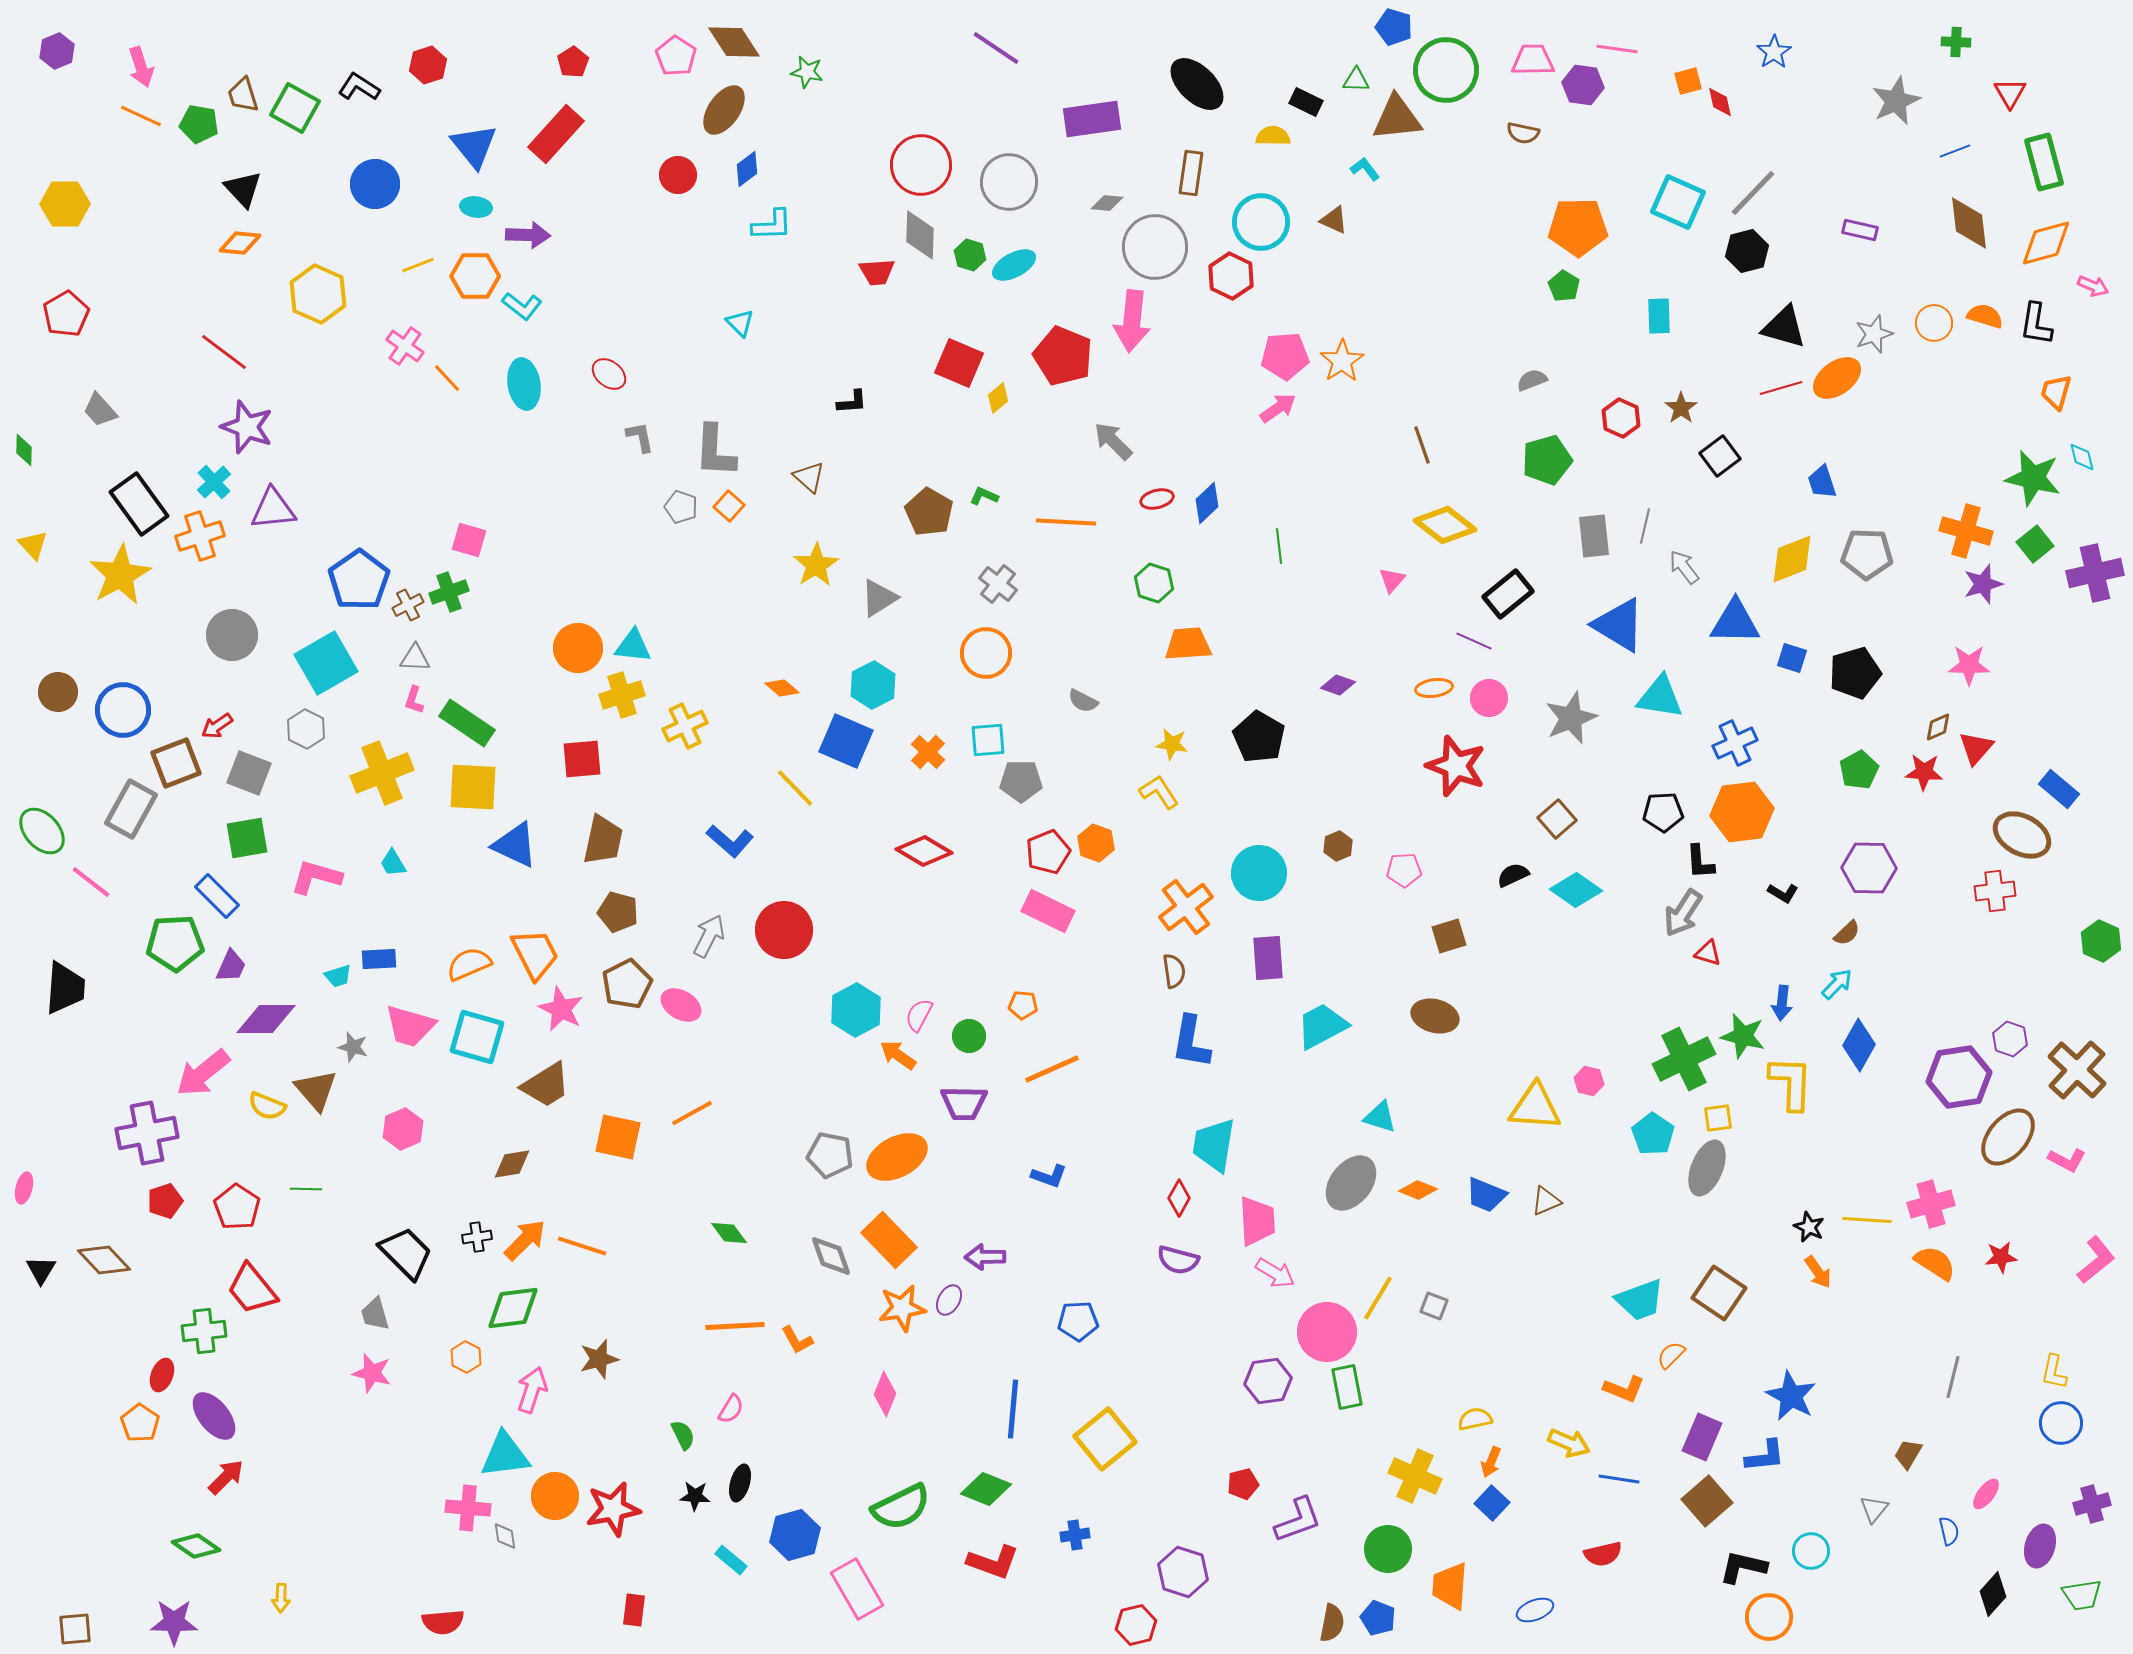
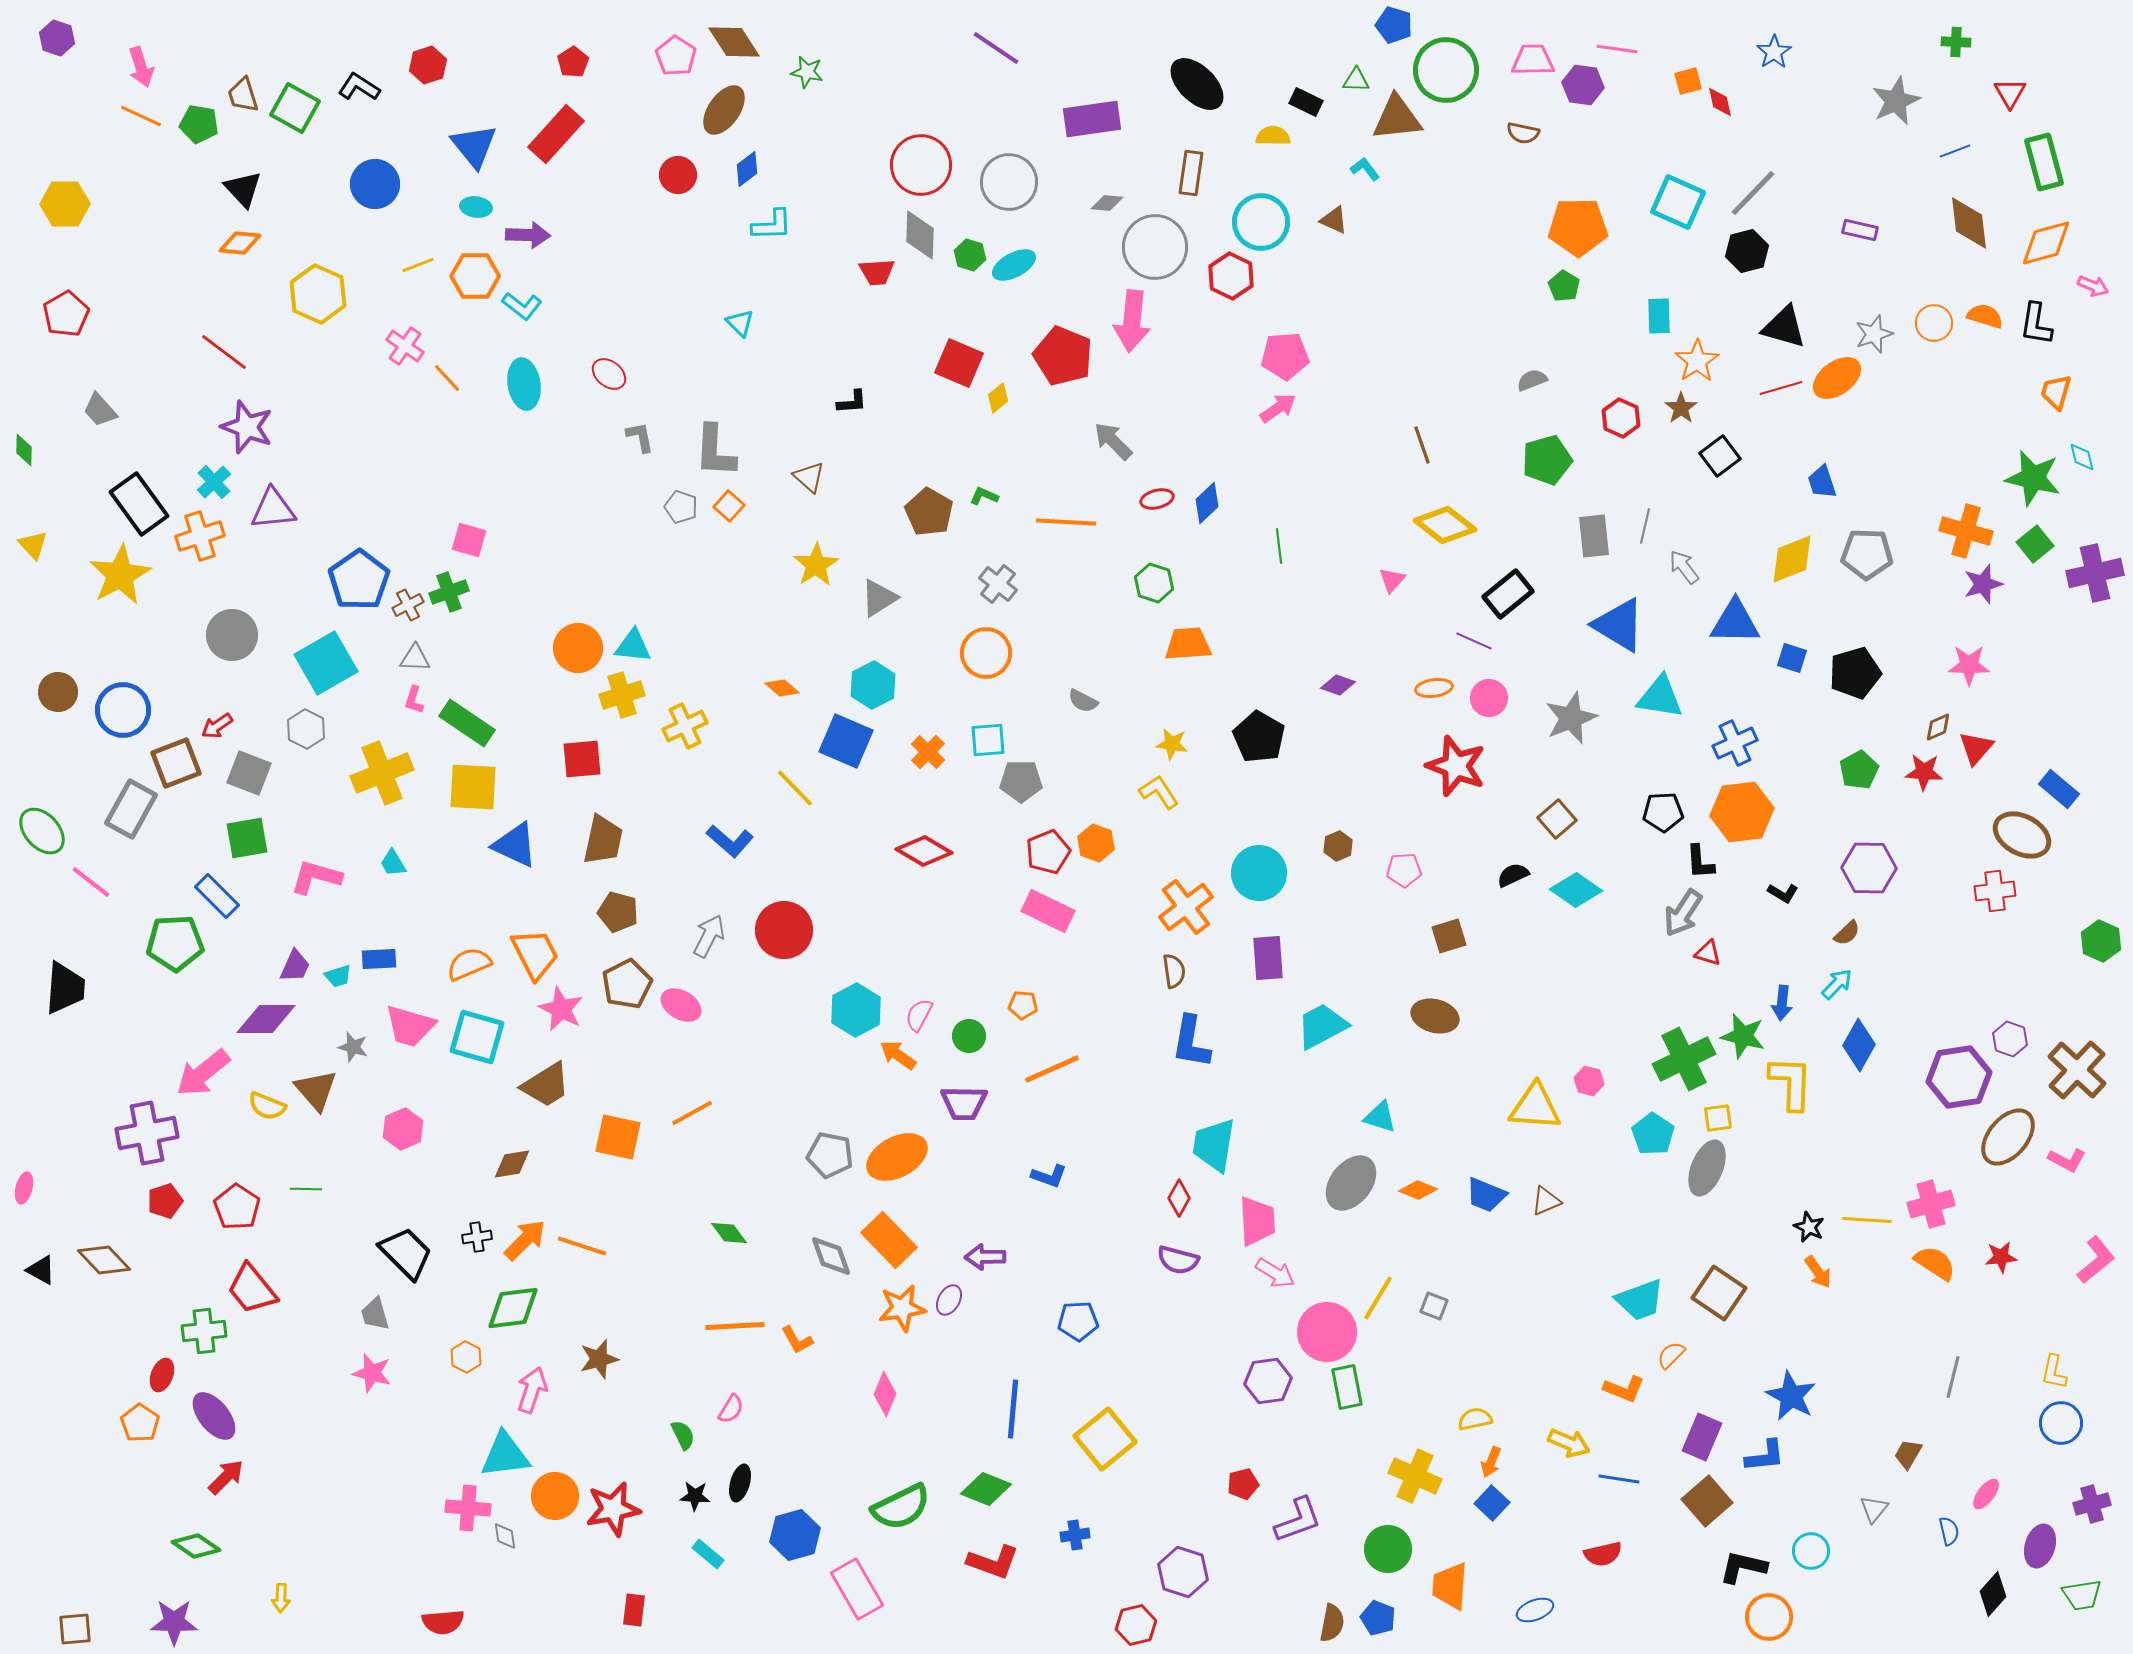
blue pentagon at (1394, 27): moved 2 px up
purple hexagon at (57, 51): moved 13 px up; rotated 20 degrees counterclockwise
orange star at (1342, 361): moved 355 px right
purple trapezoid at (231, 966): moved 64 px right
black triangle at (41, 1270): rotated 32 degrees counterclockwise
cyan rectangle at (731, 1560): moved 23 px left, 6 px up
